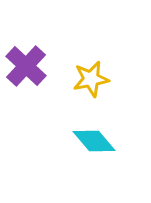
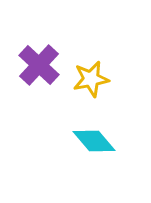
purple cross: moved 13 px right, 1 px up
